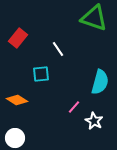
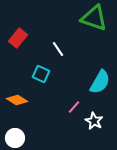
cyan square: rotated 30 degrees clockwise
cyan semicircle: rotated 15 degrees clockwise
